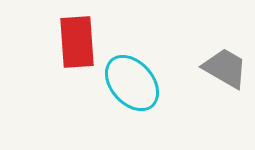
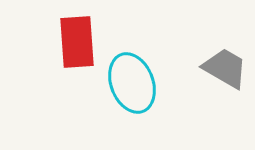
cyan ellipse: rotated 20 degrees clockwise
